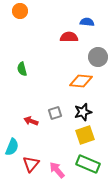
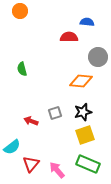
cyan semicircle: rotated 30 degrees clockwise
